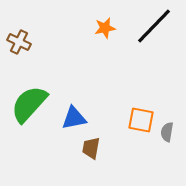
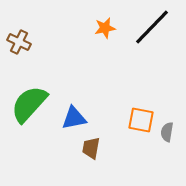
black line: moved 2 px left, 1 px down
